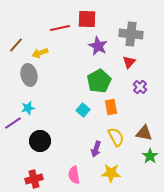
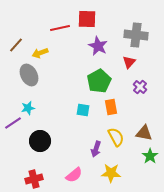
gray cross: moved 5 px right, 1 px down
gray ellipse: rotated 15 degrees counterclockwise
cyan square: rotated 32 degrees counterclockwise
pink semicircle: rotated 120 degrees counterclockwise
